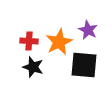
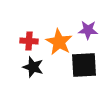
purple star: rotated 24 degrees counterclockwise
orange star: rotated 16 degrees counterclockwise
black square: rotated 8 degrees counterclockwise
